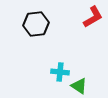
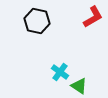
black hexagon: moved 1 px right, 3 px up; rotated 20 degrees clockwise
cyan cross: rotated 30 degrees clockwise
